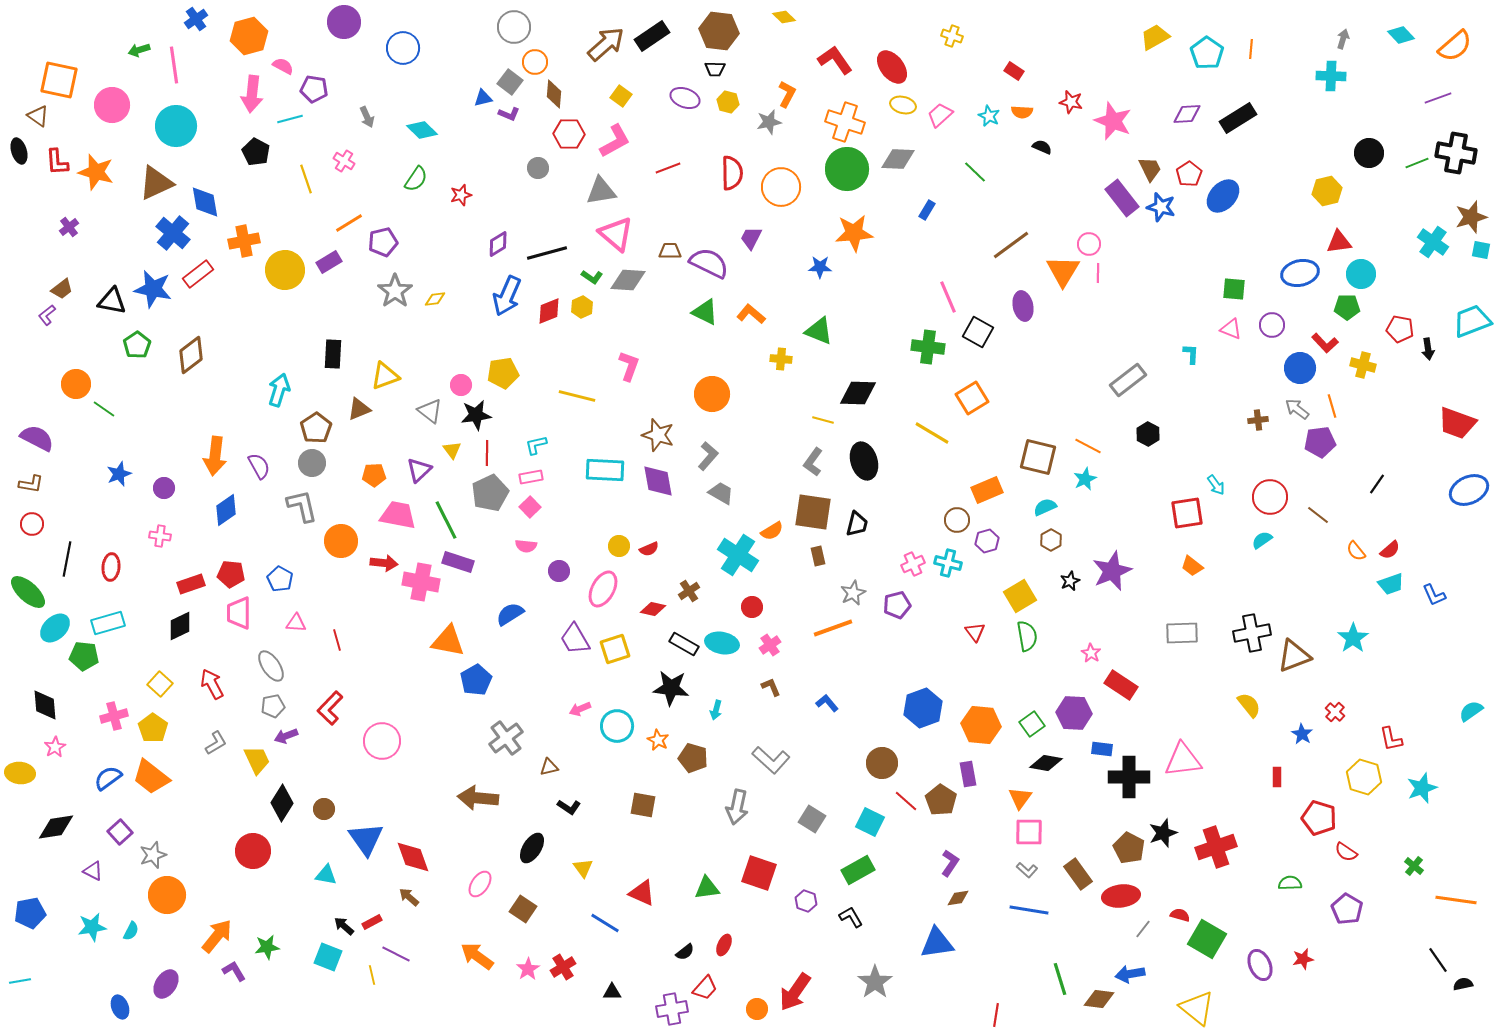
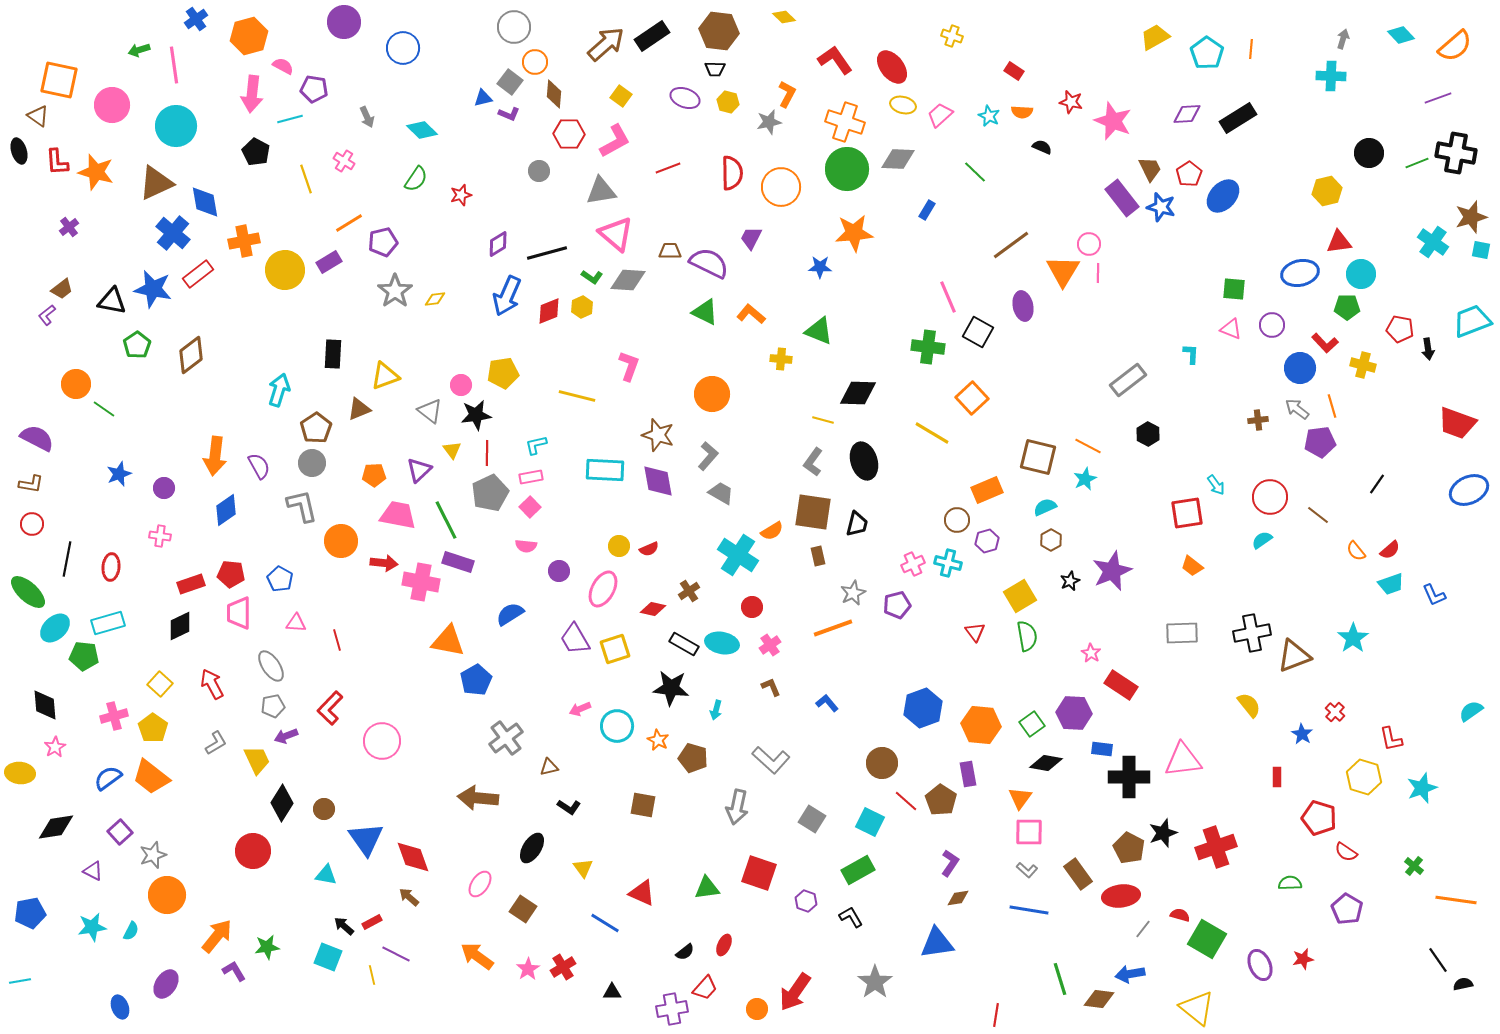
gray circle at (538, 168): moved 1 px right, 3 px down
orange square at (972, 398): rotated 12 degrees counterclockwise
